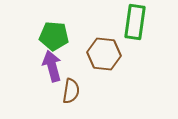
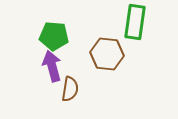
brown hexagon: moved 3 px right
brown semicircle: moved 1 px left, 2 px up
